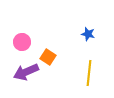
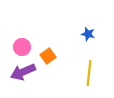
pink circle: moved 5 px down
orange square: moved 1 px up; rotated 21 degrees clockwise
purple arrow: moved 3 px left
